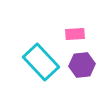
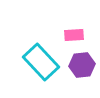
pink rectangle: moved 1 px left, 1 px down
